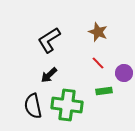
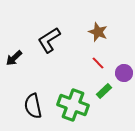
black arrow: moved 35 px left, 17 px up
green rectangle: rotated 35 degrees counterclockwise
green cross: moved 6 px right; rotated 12 degrees clockwise
